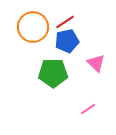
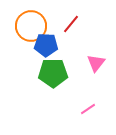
red line: moved 6 px right, 2 px down; rotated 18 degrees counterclockwise
orange circle: moved 2 px left, 1 px up
blue pentagon: moved 21 px left, 4 px down; rotated 15 degrees clockwise
pink triangle: rotated 24 degrees clockwise
